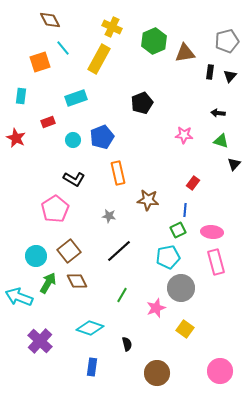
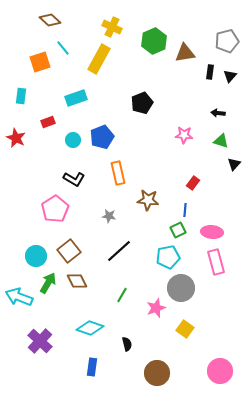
brown diamond at (50, 20): rotated 20 degrees counterclockwise
